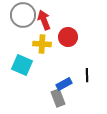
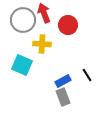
gray circle: moved 5 px down
red arrow: moved 7 px up
red circle: moved 12 px up
black line: rotated 32 degrees counterclockwise
blue rectangle: moved 1 px left, 3 px up
gray rectangle: moved 5 px right, 1 px up
